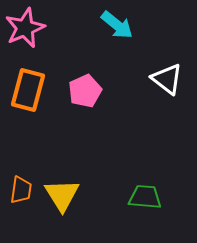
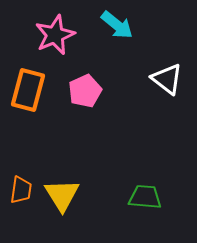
pink star: moved 30 px right, 7 px down
